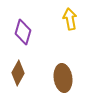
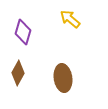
yellow arrow: rotated 40 degrees counterclockwise
